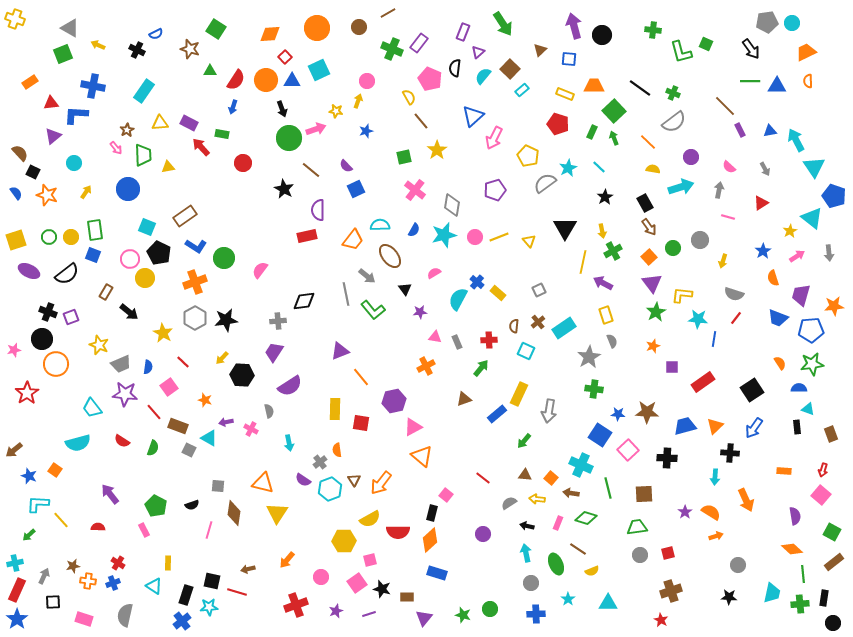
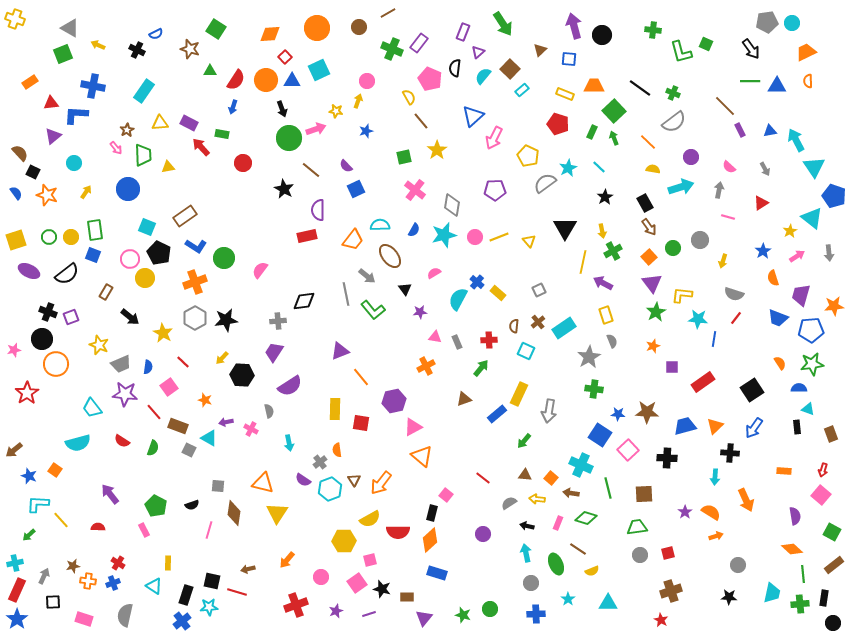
purple pentagon at (495, 190): rotated 15 degrees clockwise
black arrow at (129, 312): moved 1 px right, 5 px down
brown rectangle at (834, 562): moved 3 px down
